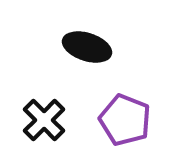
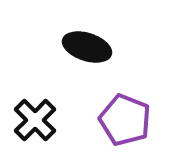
black cross: moved 9 px left
